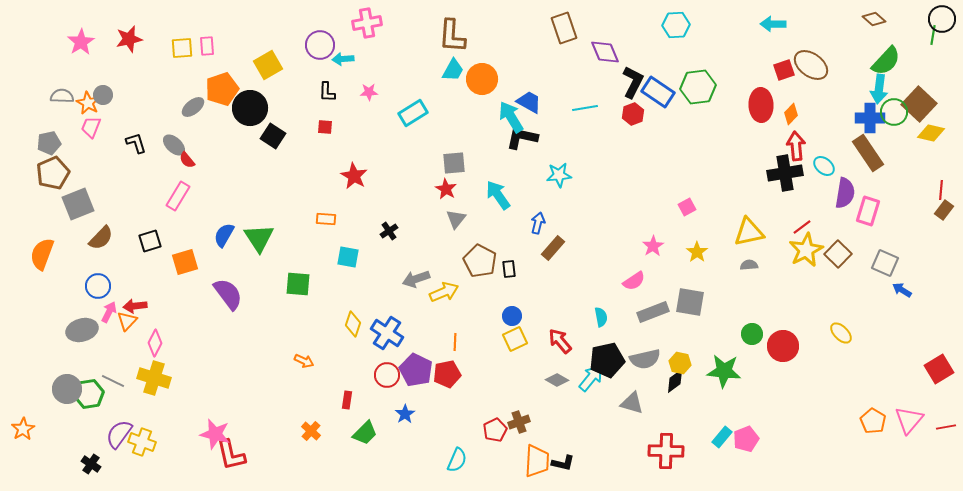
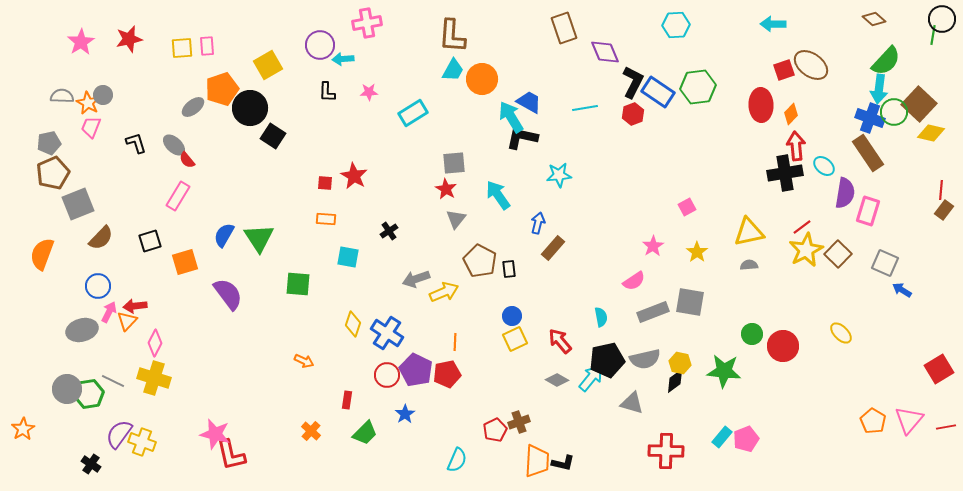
blue cross at (870, 118): rotated 20 degrees clockwise
red square at (325, 127): moved 56 px down
